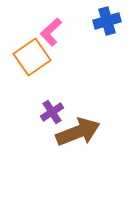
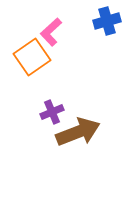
purple cross: rotated 10 degrees clockwise
